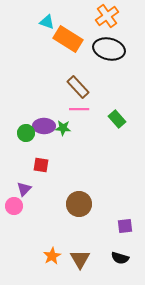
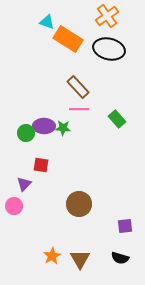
purple triangle: moved 5 px up
